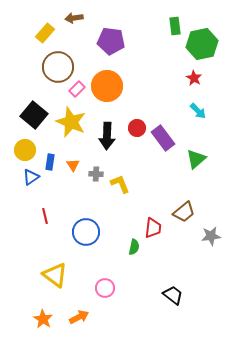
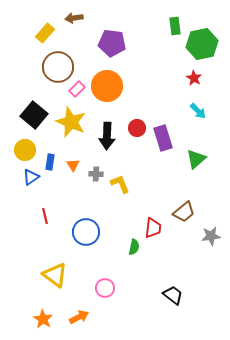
purple pentagon: moved 1 px right, 2 px down
purple rectangle: rotated 20 degrees clockwise
